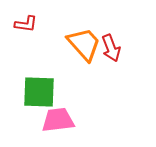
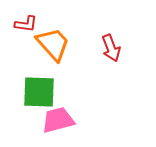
orange trapezoid: moved 31 px left
pink trapezoid: rotated 8 degrees counterclockwise
